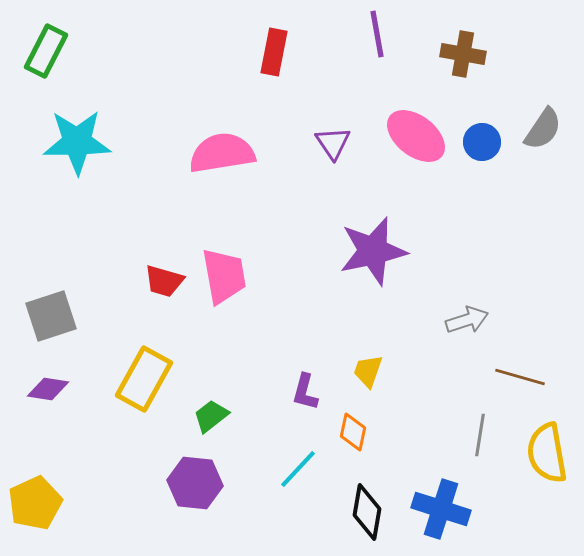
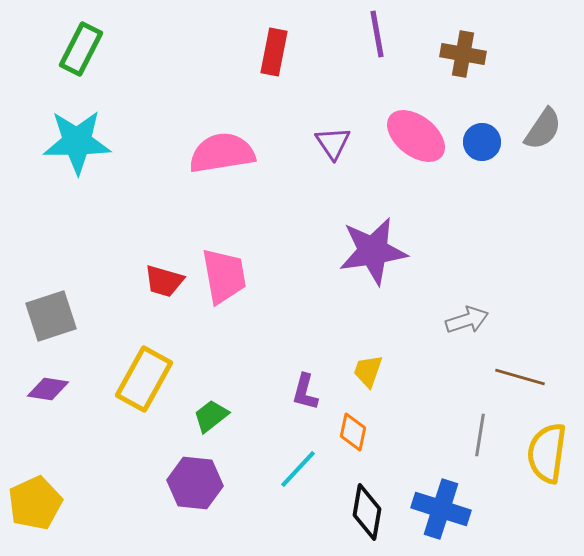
green rectangle: moved 35 px right, 2 px up
purple star: rotated 4 degrees clockwise
yellow semicircle: rotated 18 degrees clockwise
